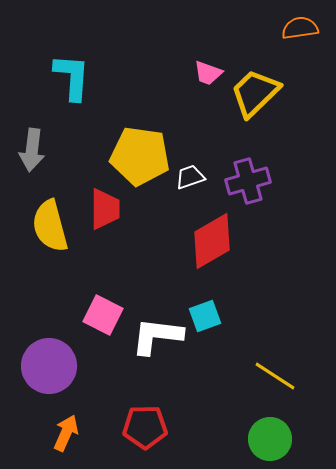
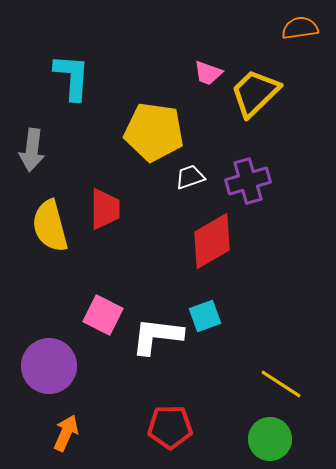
yellow pentagon: moved 14 px right, 24 px up
yellow line: moved 6 px right, 8 px down
red pentagon: moved 25 px right
